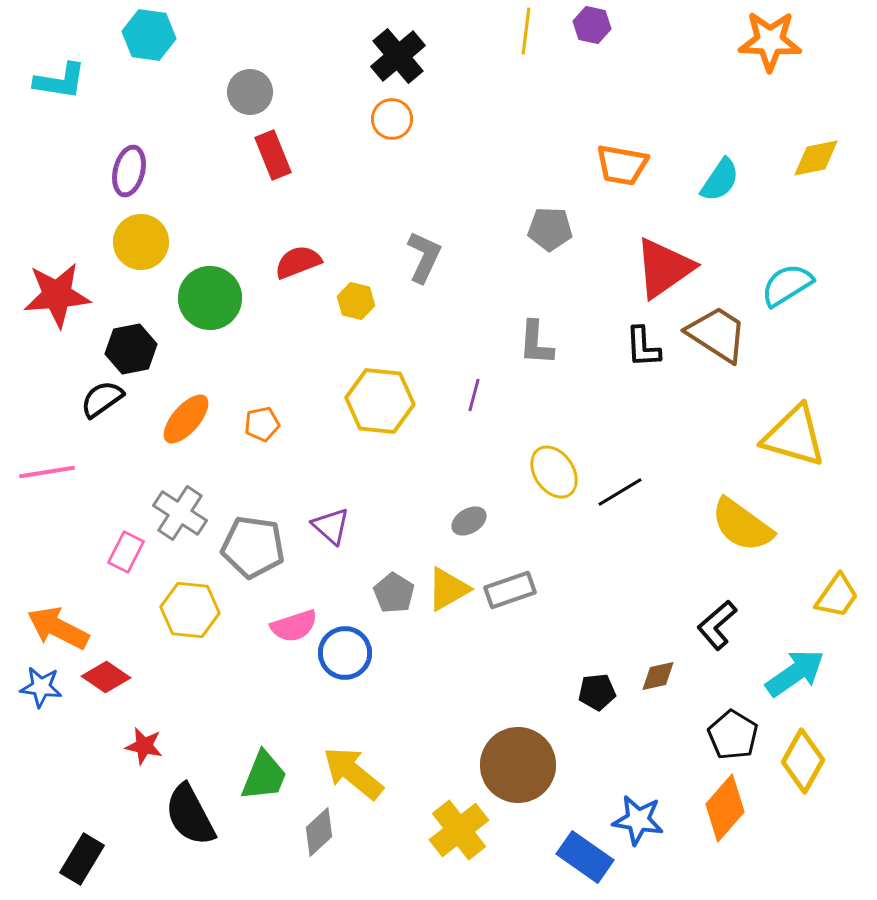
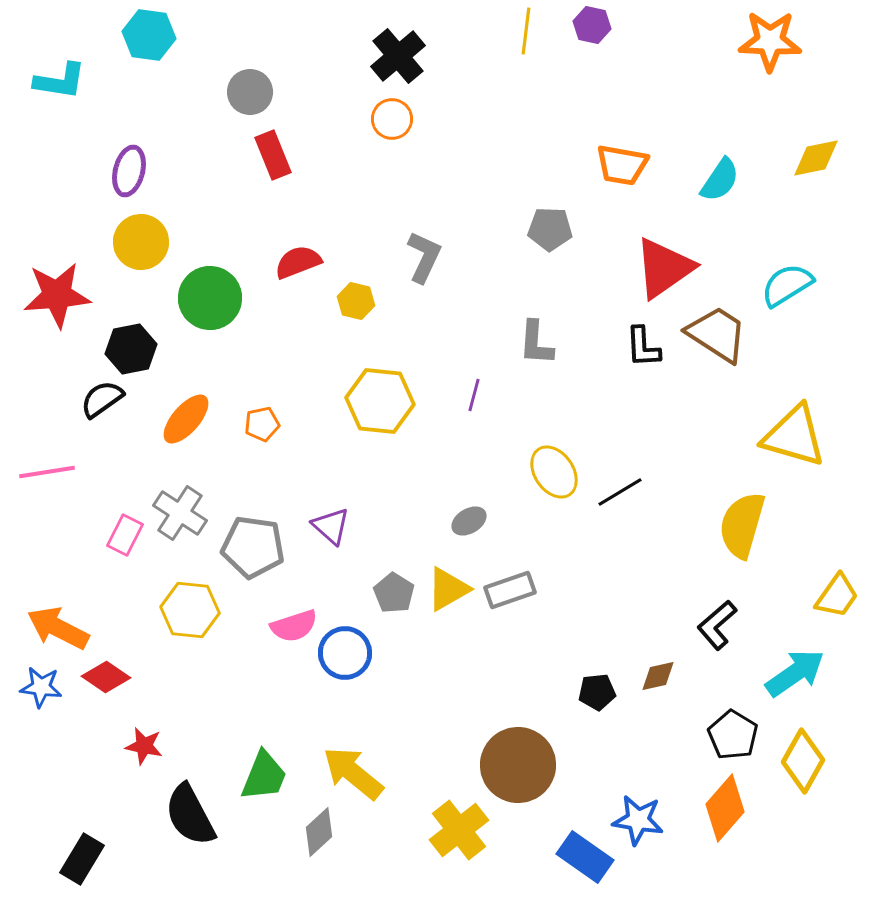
yellow semicircle at (742, 525): rotated 70 degrees clockwise
pink rectangle at (126, 552): moved 1 px left, 17 px up
